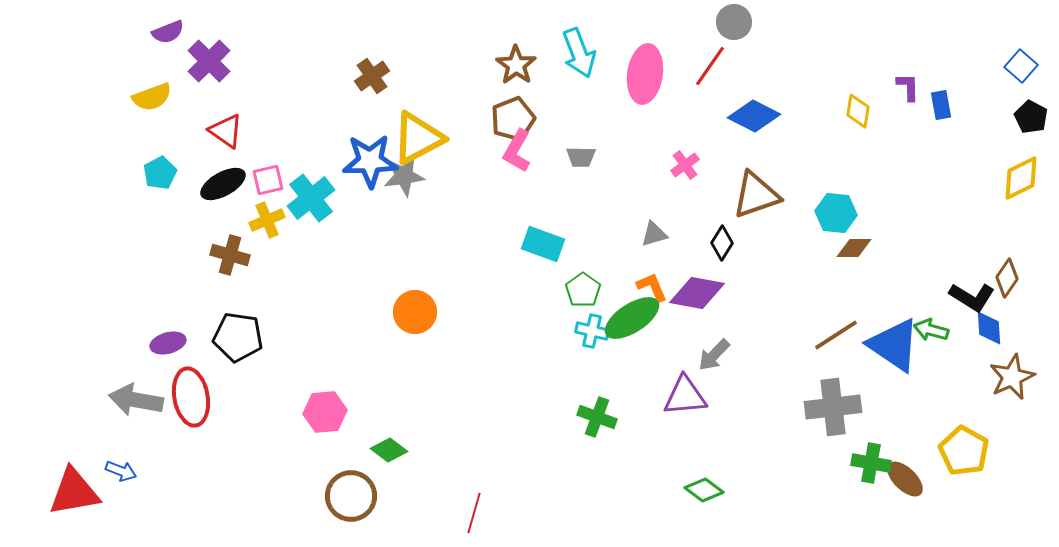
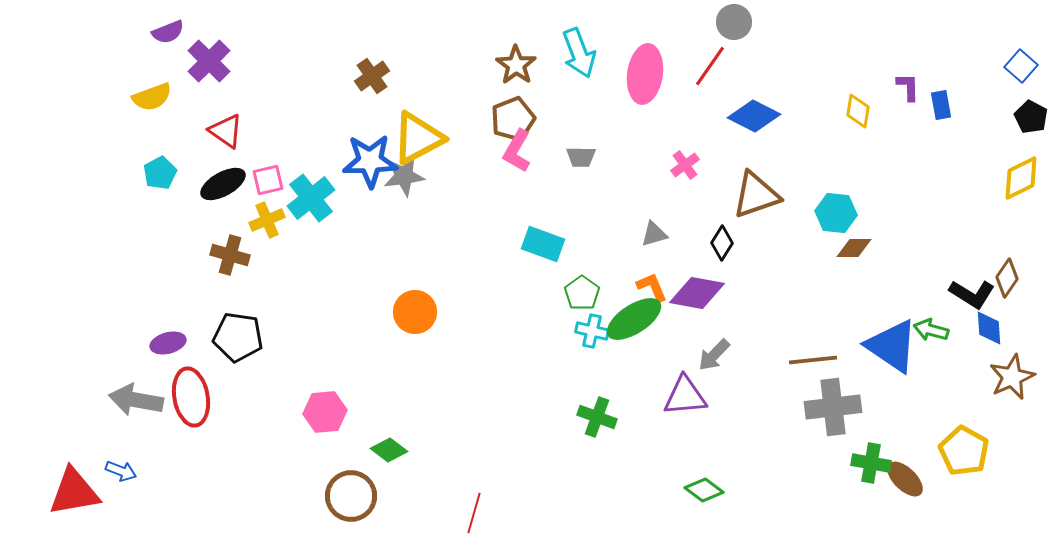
green pentagon at (583, 290): moved 1 px left, 3 px down
black L-shape at (972, 297): moved 3 px up
green ellipse at (632, 318): moved 2 px right, 1 px down
brown line at (836, 335): moved 23 px left, 25 px down; rotated 27 degrees clockwise
blue triangle at (894, 345): moved 2 px left, 1 px down
